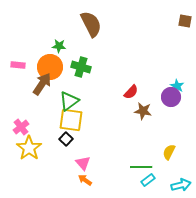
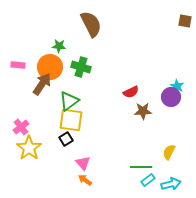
red semicircle: rotated 21 degrees clockwise
brown star: rotated 12 degrees counterclockwise
black square: rotated 16 degrees clockwise
cyan arrow: moved 10 px left, 1 px up
